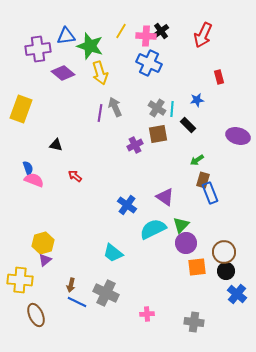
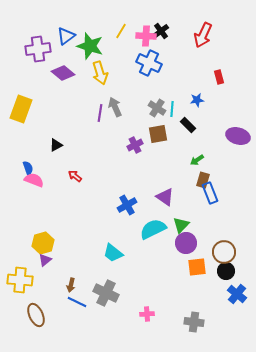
blue triangle at (66, 36): rotated 30 degrees counterclockwise
black triangle at (56, 145): rotated 40 degrees counterclockwise
blue cross at (127, 205): rotated 24 degrees clockwise
